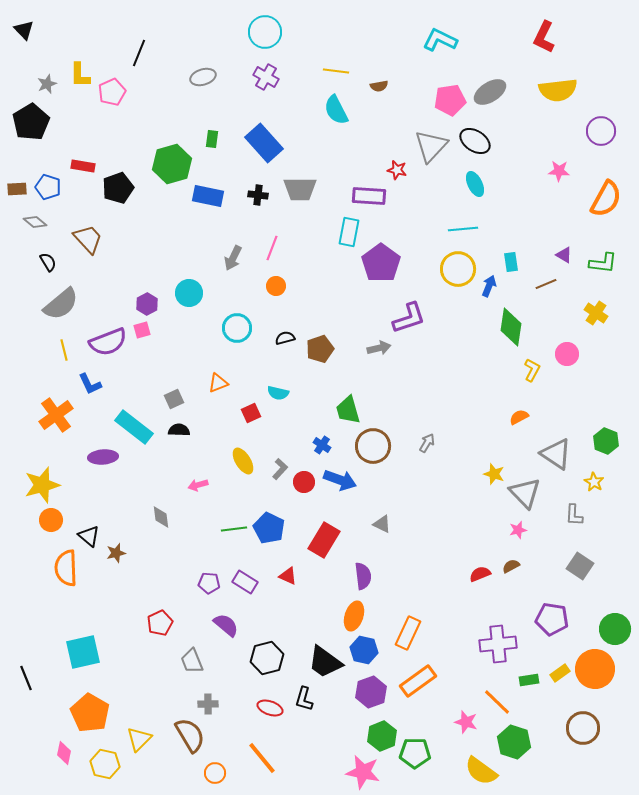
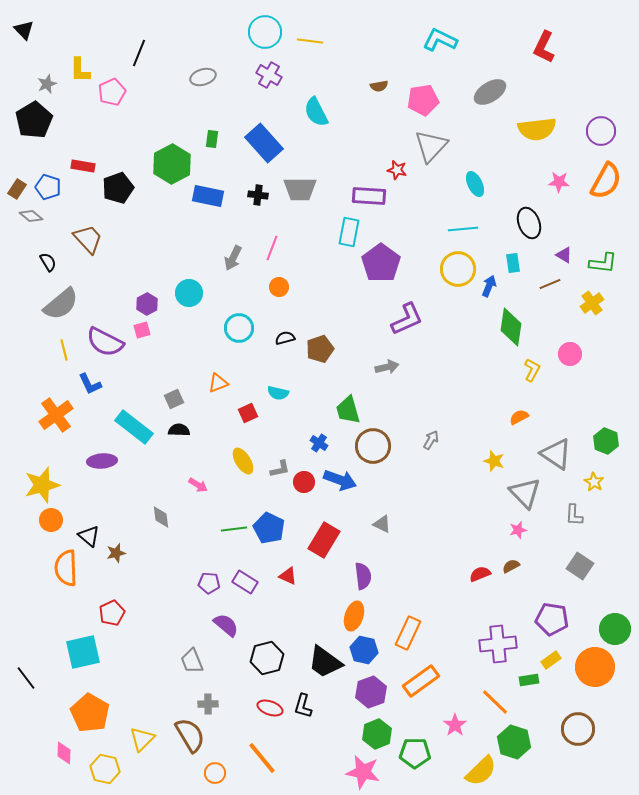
red L-shape at (544, 37): moved 10 px down
yellow line at (336, 71): moved 26 px left, 30 px up
yellow L-shape at (80, 75): moved 5 px up
purple cross at (266, 77): moved 3 px right, 2 px up
yellow semicircle at (558, 90): moved 21 px left, 39 px down
pink pentagon at (450, 100): moved 27 px left
cyan semicircle at (336, 110): moved 20 px left, 2 px down
black pentagon at (31, 122): moved 3 px right, 2 px up
black ellipse at (475, 141): moved 54 px right, 82 px down; rotated 36 degrees clockwise
green hexagon at (172, 164): rotated 12 degrees counterclockwise
pink star at (559, 171): moved 11 px down
brown rectangle at (17, 189): rotated 54 degrees counterclockwise
orange semicircle at (606, 199): moved 18 px up
gray diamond at (35, 222): moved 4 px left, 6 px up
cyan rectangle at (511, 262): moved 2 px right, 1 px down
brown line at (546, 284): moved 4 px right
orange circle at (276, 286): moved 3 px right, 1 px down
yellow cross at (596, 313): moved 4 px left, 10 px up; rotated 20 degrees clockwise
purple L-shape at (409, 318): moved 2 px left, 1 px down; rotated 6 degrees counterclockwise
cyan circle at (237, 328): moved 2 px right
purple semicircle at (108, 342): moved 3 px left; rotated 48 degrees clockwise
gray arrow at (379, 348): moved 8 px right, 19 px down
pink circle at (567, 354): moved 3 px right
red square at (251, 413): moved 3 px left
gray arrow at (427, 443): moved 4 px right, 3 px up
blue cross at (322, 445): moved 3 px left, 2 px up
purple ellipse at (103, 457): moved 1 px left, 4 px down
gray L-shape at (280, 469): rotated 35 degrees clockwise
yellow star at (494, 474): moved 13 px up
pink arrow at (198, 485): rotated 132 degrees counterclockwise
red pentagon at (160, 623): moved 48 px left, 10 px up
orange circle at (595, 669): moved 2 px up
yellow rectangle at (560, 673): moved 9 px left, 13 px up
black line at (26, 678): rotated 15 degrees counterclockwise
orange rectangle at (418, 681): moved 3 px right
black L-shape at (304, 699): moved 1 px left, 7 px down
orange line at (497, 702): moved 2 px left
pink star at (466, 722): moved 11 px left, 3 px down; rotated 20 degrees clockwise
brown circle at (583, 728): moved 5 px left, 1 px down
green hexagon at (382, 736): moved 5 px left, 2 px up
yellow triangle at (139, 739): moved 3 px right
pink diamond at (64, 753): rotated 10 degrees counterclockwise
yellow hexagon at (105, 764): moved 5 px down
yellow semicircle at (481, 771): rotated 80 degrees counterclockwise
